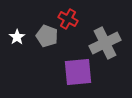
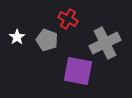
gray pentagon: moved 4 px down
purple square: moved 1 px up; rotated 16 degrees clockwise
